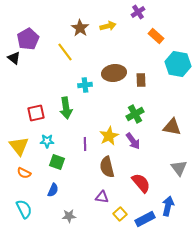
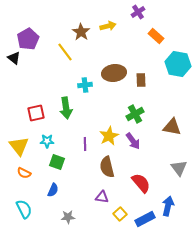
brown star: moved 1 px right, 4 px down
gray star: moved 1 px left, 1 px down
